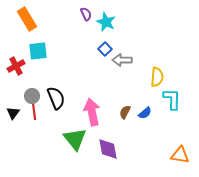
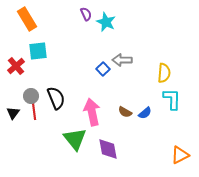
blue square: moved 2 px left, 20 px down
red cross: rotated 12 degrees counterclockwise
yellow semicircle: moved 7 px right, 4 px up
gray circle: moved 1 px left
brown semicircle: rotated 88 degrees counterclockwise
orange triangle: rotated 36 degrees counterclockwise
